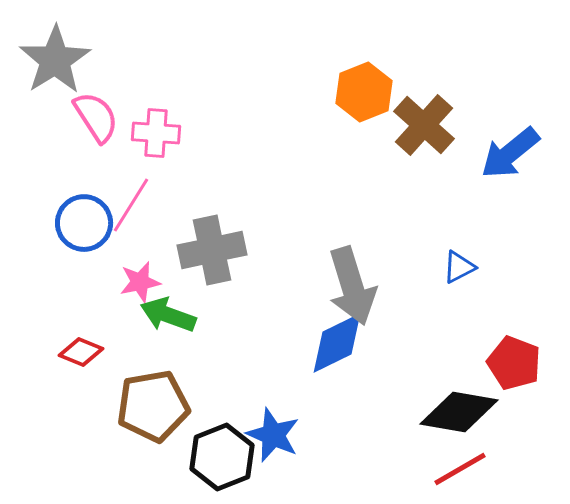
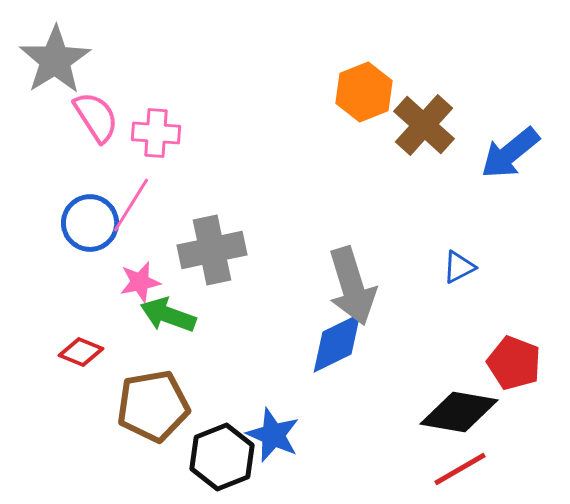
blue circle: moved 6 px right
